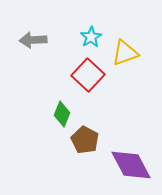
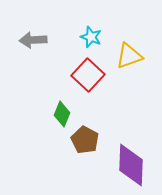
cyan star: rotated 20 degrees counterclockwise
yellow triangle: moved 4 px right, 3 px down
purple diamond: rotated 30 degrees clockwise
